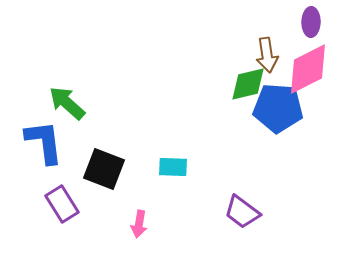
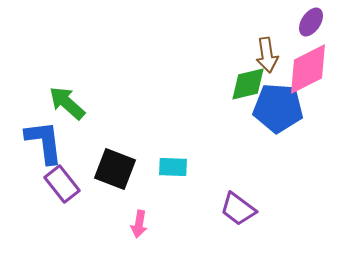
purple ellipse: rotated 32 degrees clockwise
black square: moved 11 px right
purple rectangle: moved 20 px up; rotated 6 degrees counterclockwise
purple trapezoid: moved 4 px left, 3 px up
